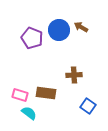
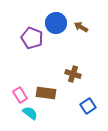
blue circle: moved 3 px left, 7 px up
brown cross: moved 1 px left, 1 px up; rotated 21 degrees clockwise
pink rectangle: rotated 42 degrees clockwise
blue square: rotated 21 degrees clockwise
cyan semicircle: moved 1 px right
